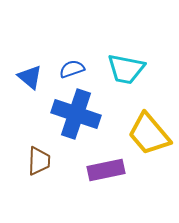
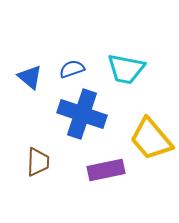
blue cross: moved 6 px right
yellow trapezoid: moved 2 px right, 5 px down
brown trapezoid: moved 1 px left, 1 px down
